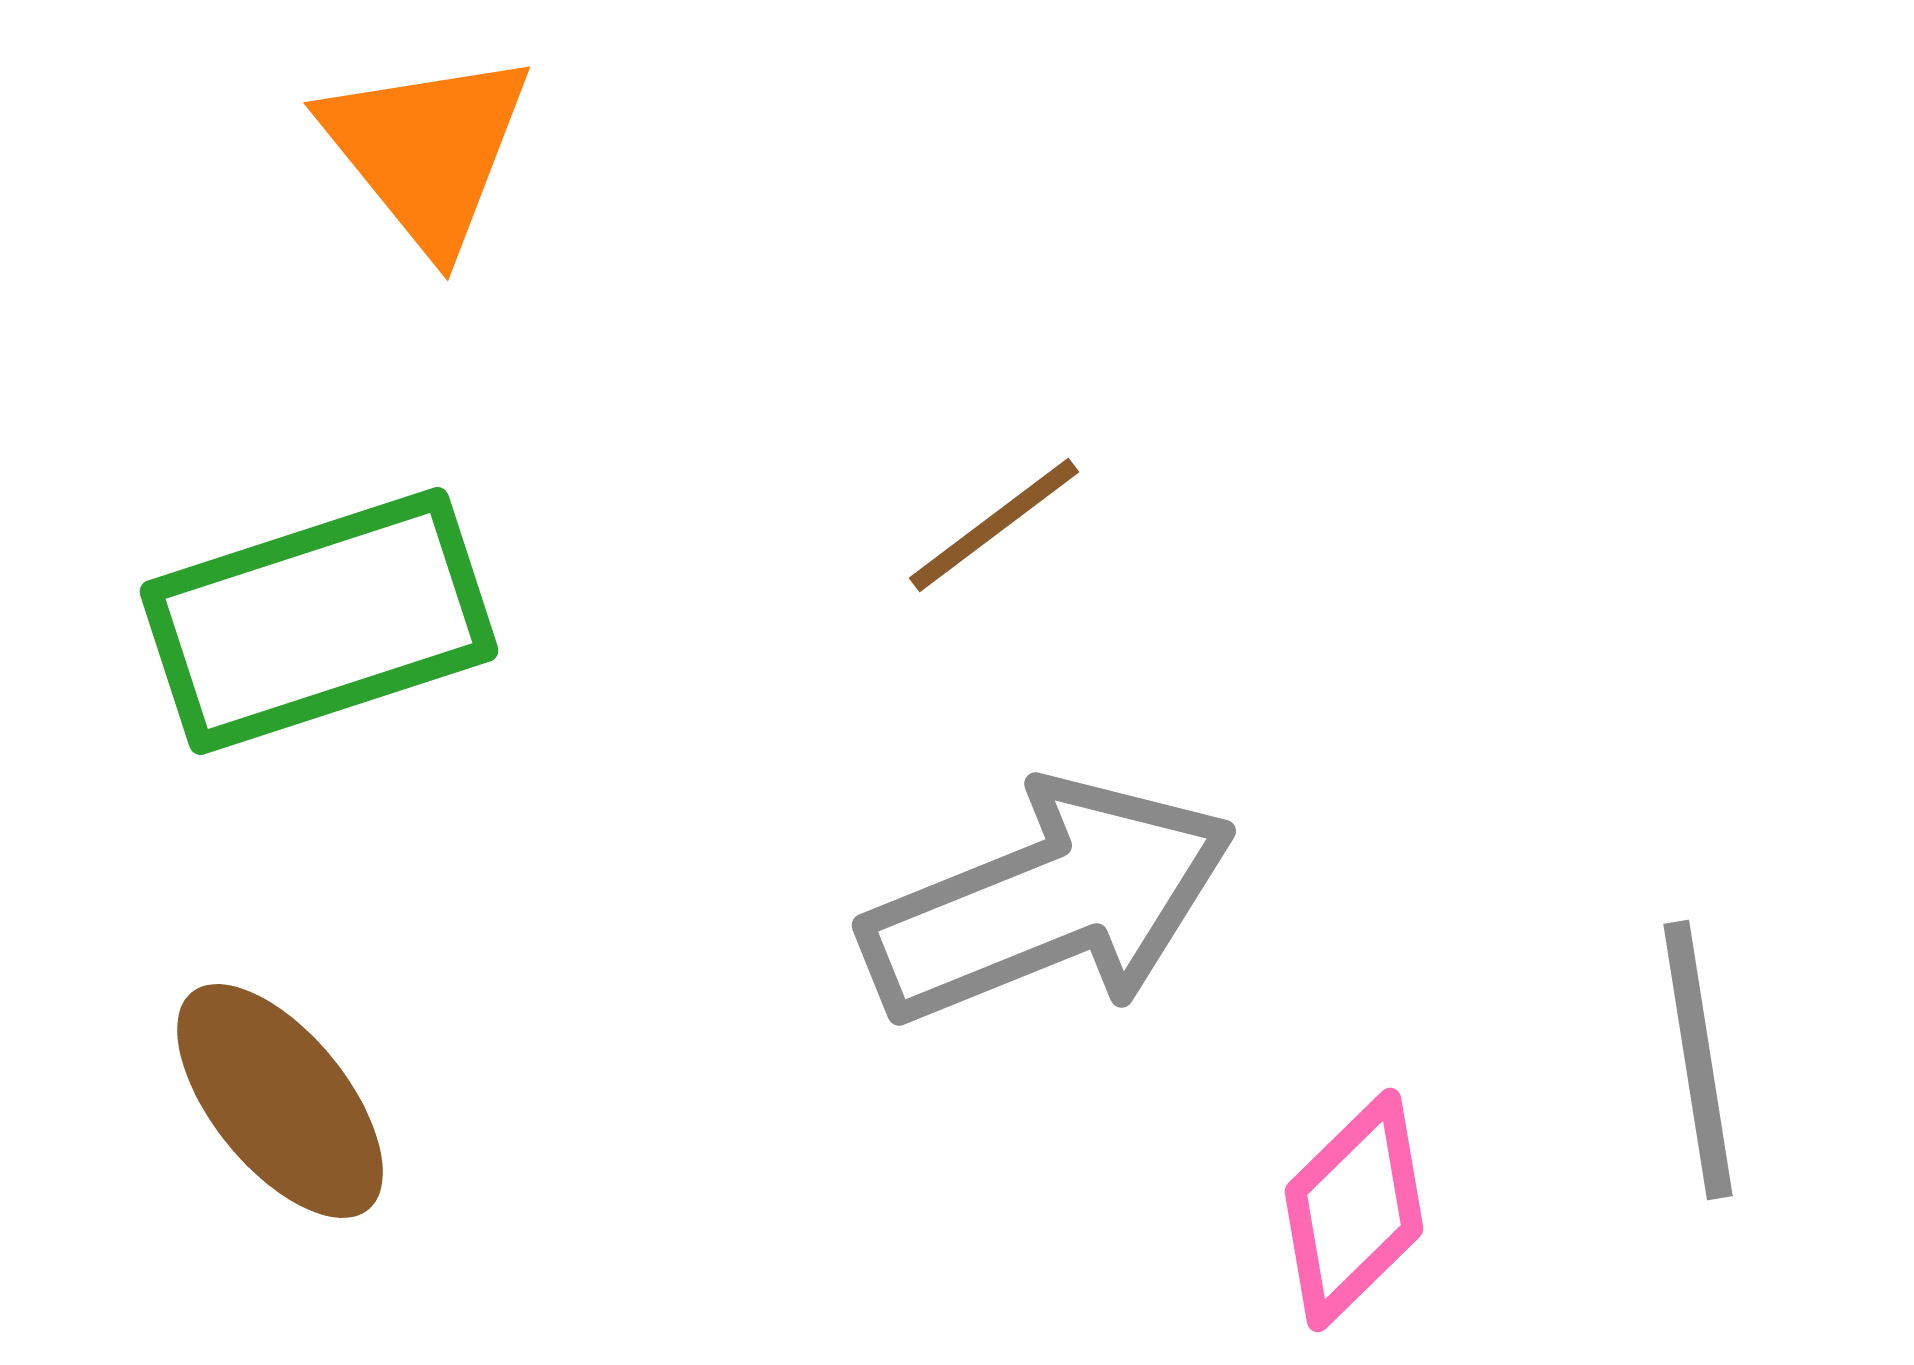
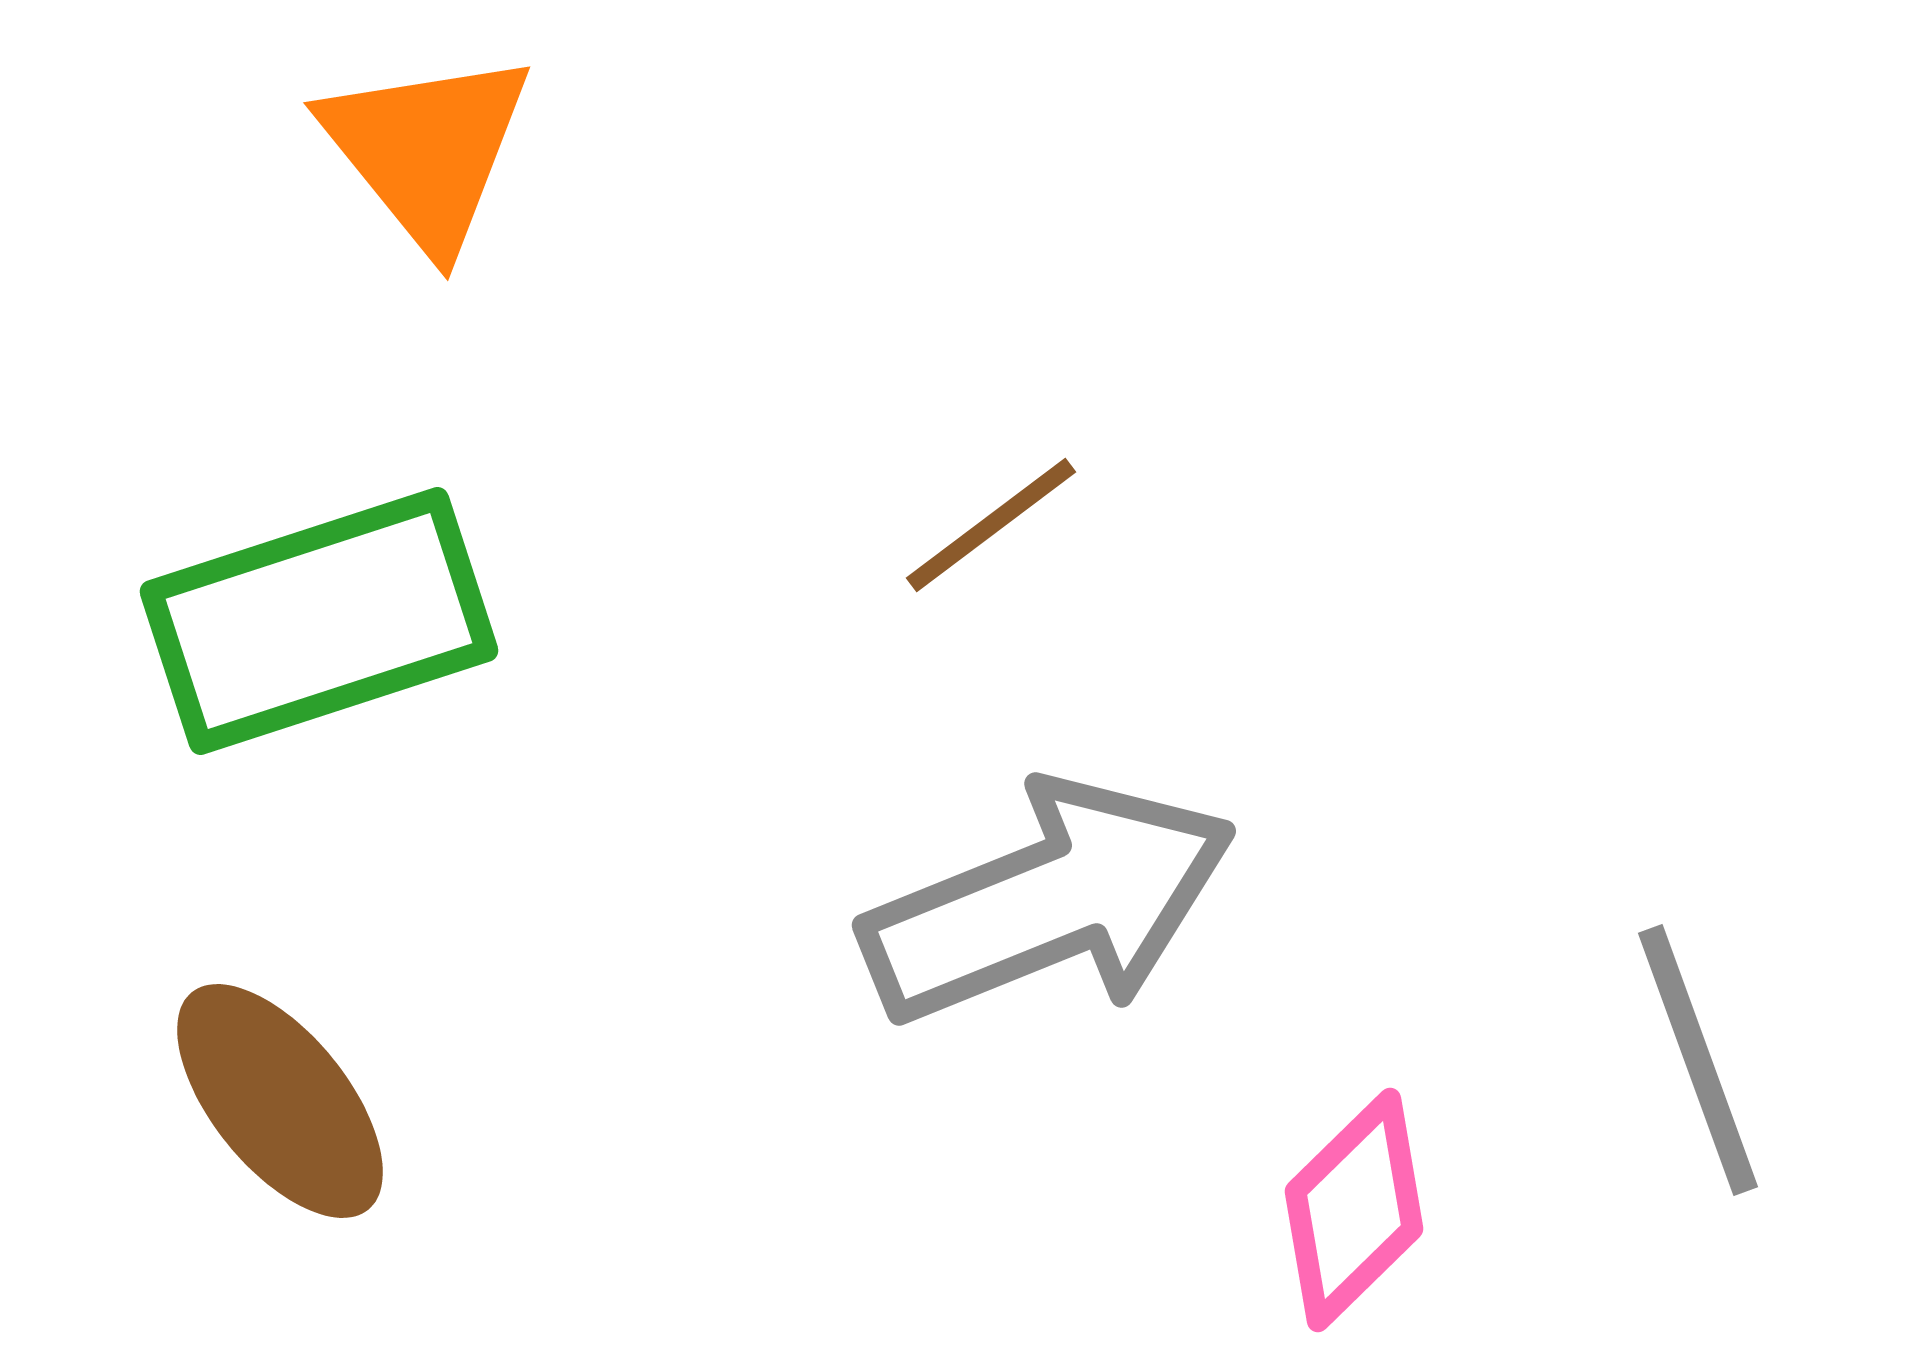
brown line: moved 3 px left
gray line: rotated 11 degrees counterclockwise
